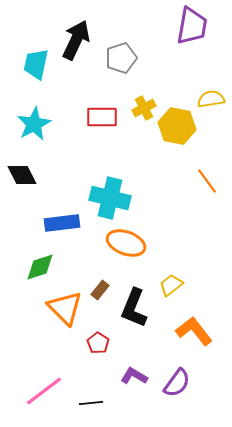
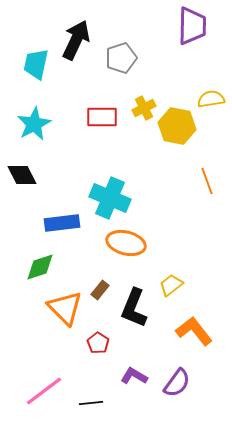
purple trapezoid: rotated 9 degrees counterclockwise
orange line: rotated 16 degrees clockwise
cyan cross: rotated 9 degrees clockwise
orange ellipse: rotated 6 degrees counterclockwise
